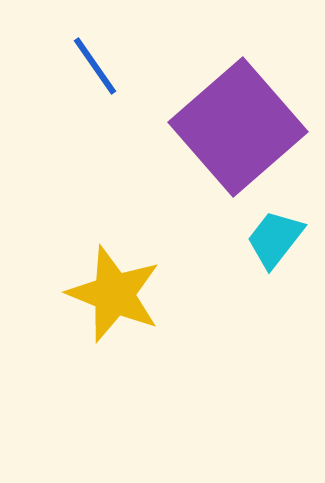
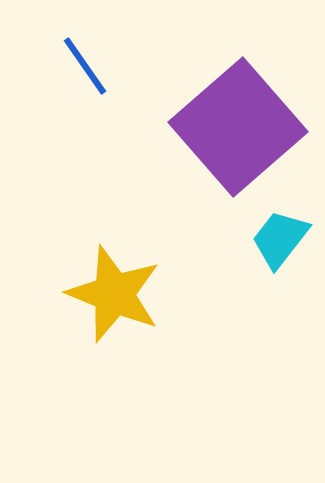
blue line: moved 10 px left
cyan trapezoid: moved 5 px right
